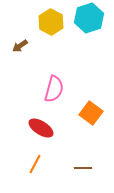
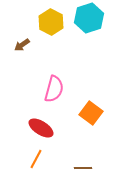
brown arrow: moved 2 px right, 1 px up
orange line: moved 1 px right, 5 px up
